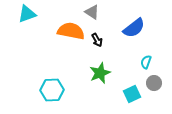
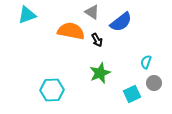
cyan triangle: moved 1 px down
blue semicircle: moved 13 px left, 6 px up
